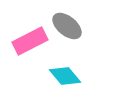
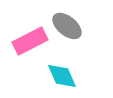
cyan diamond: moved 3 px left; rotated 16 degrees clockwise
